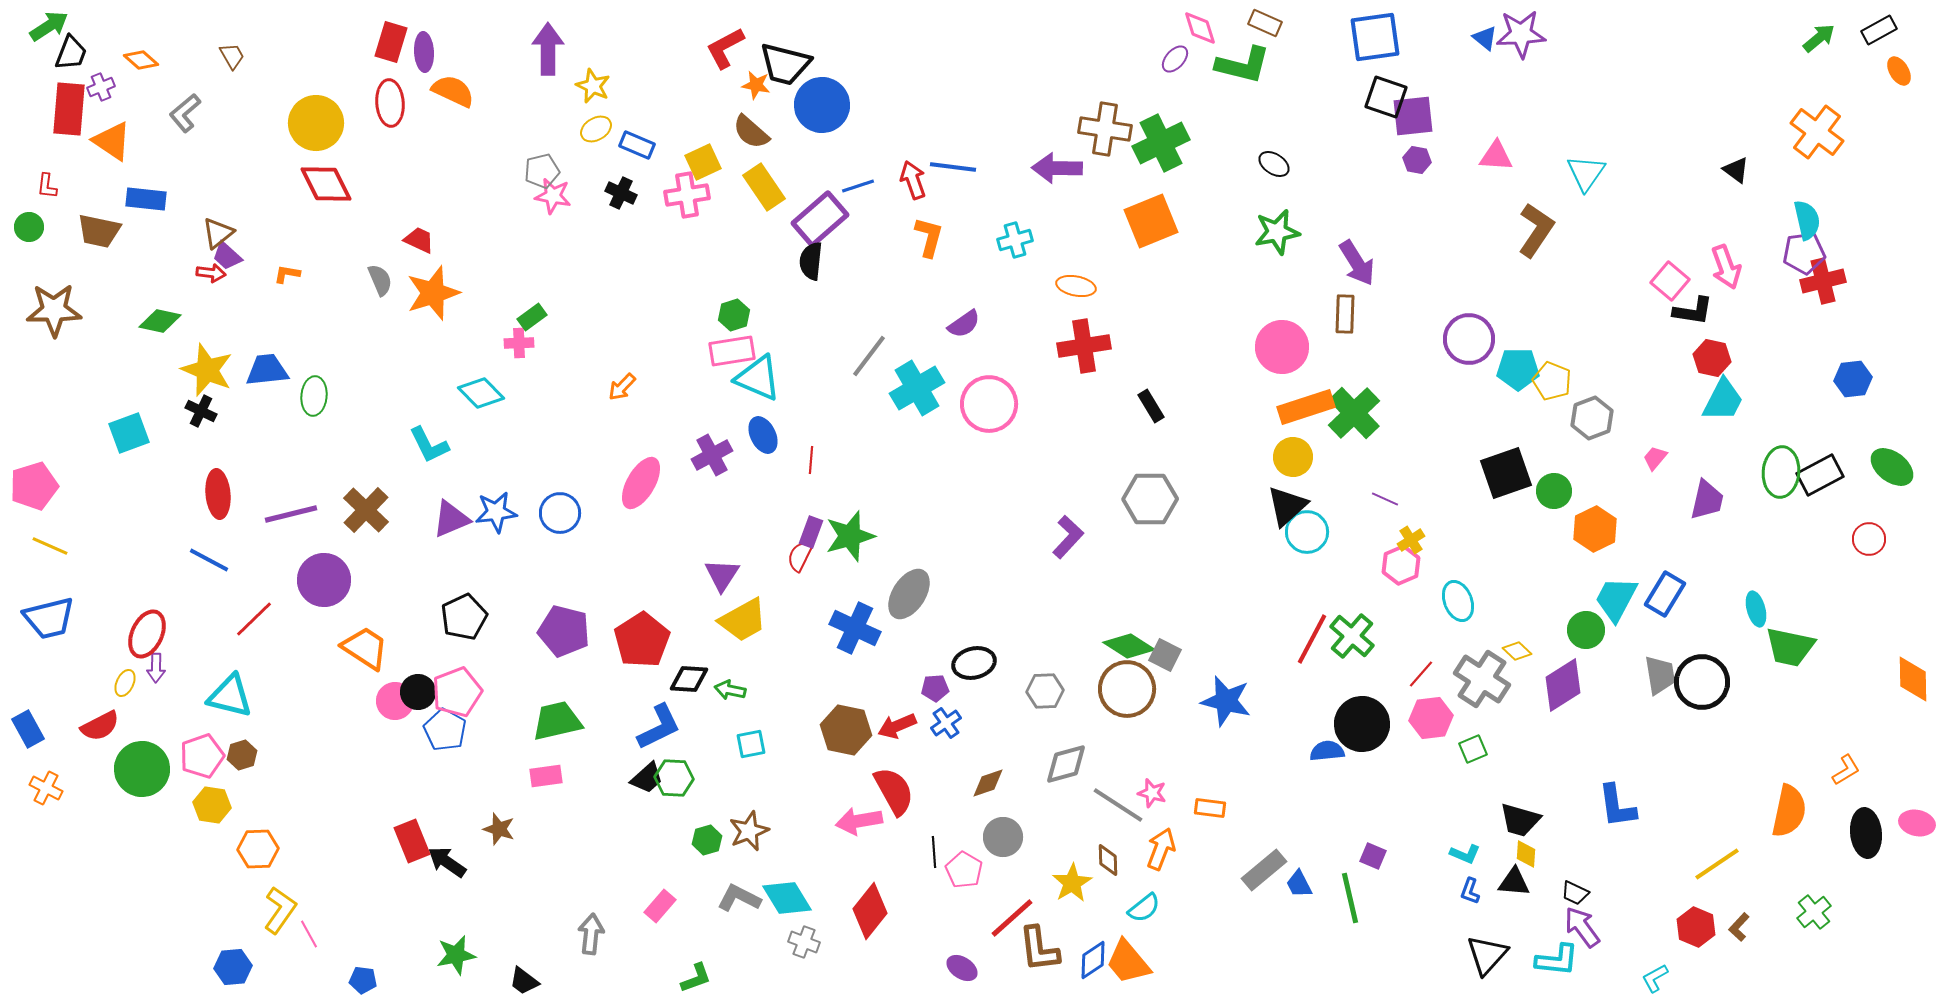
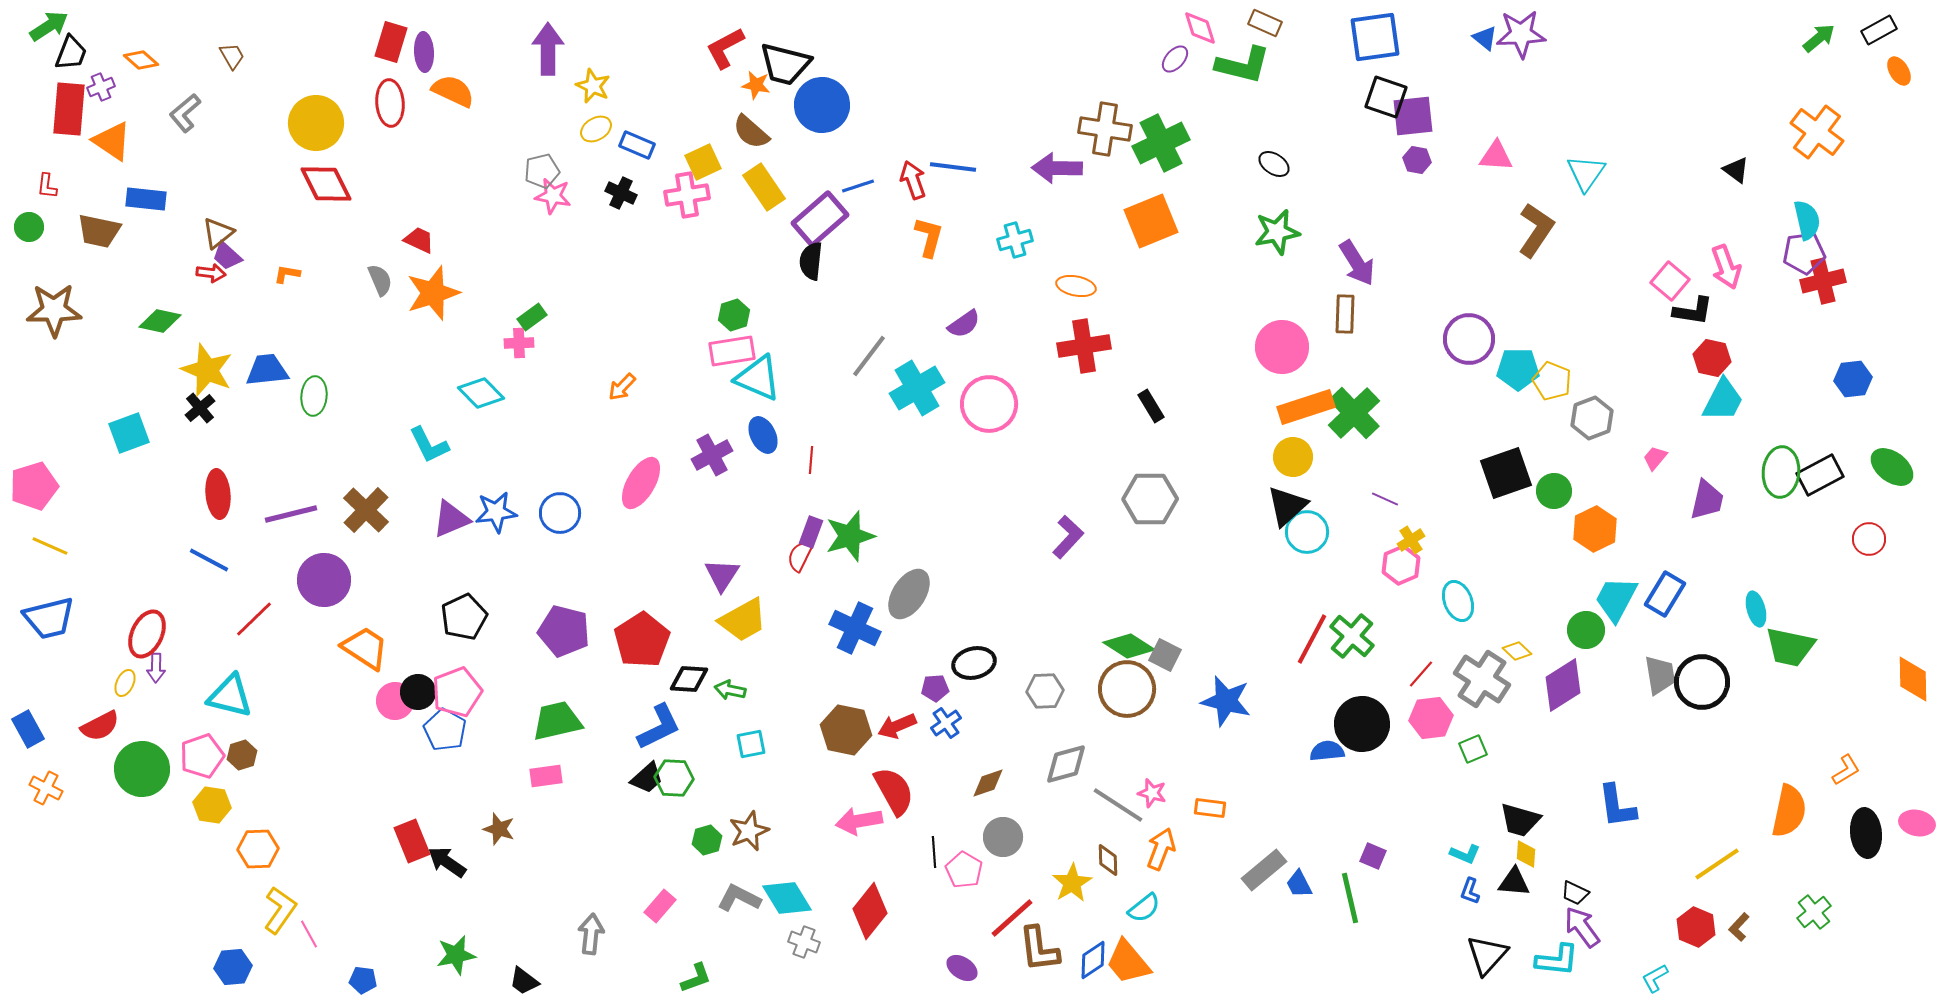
black cross at (201, 411): moved 1 px left, 3 px up; rotated 24 degrees clockwise
